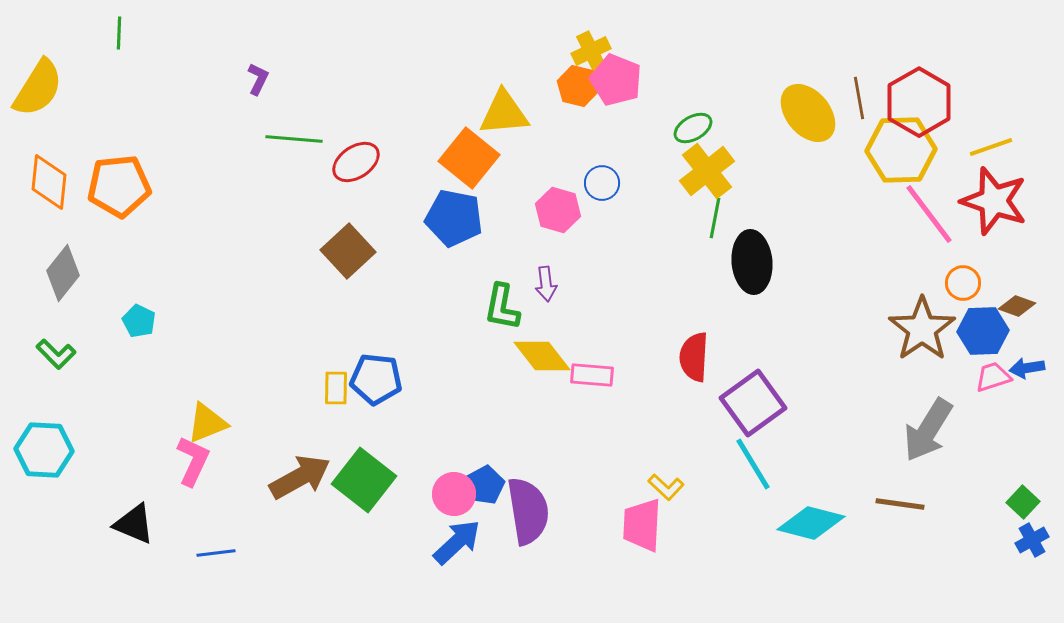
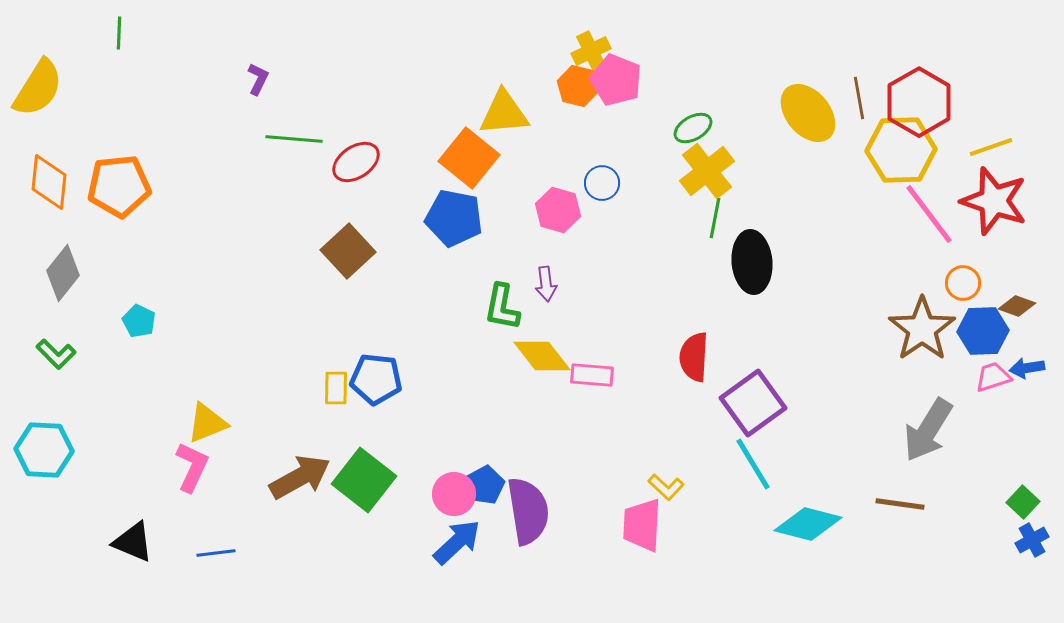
pink L-shape at (193, 461): moved 1 px left, 6 px down
cyan diamond at (811, 523): moved 3 px left, 1 px down
black triangle at (134, 524): moved 1 px left, 18 px down
